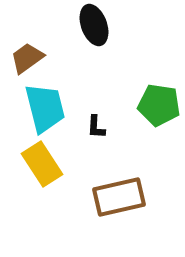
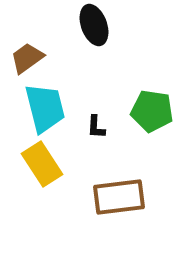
green pentagon: moved 7 px left, 6 px down
brown rectangle: rotated 6 degrees clockwise
